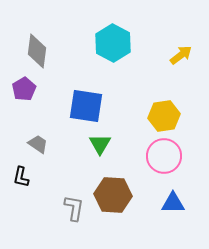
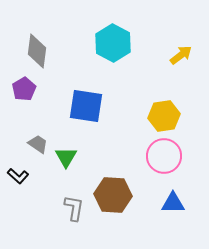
green triangle: moved 34 px left, 13 px down
black L-shape: moved 3 px left, 1 px up; rotated 60 degrees counterclockwise
